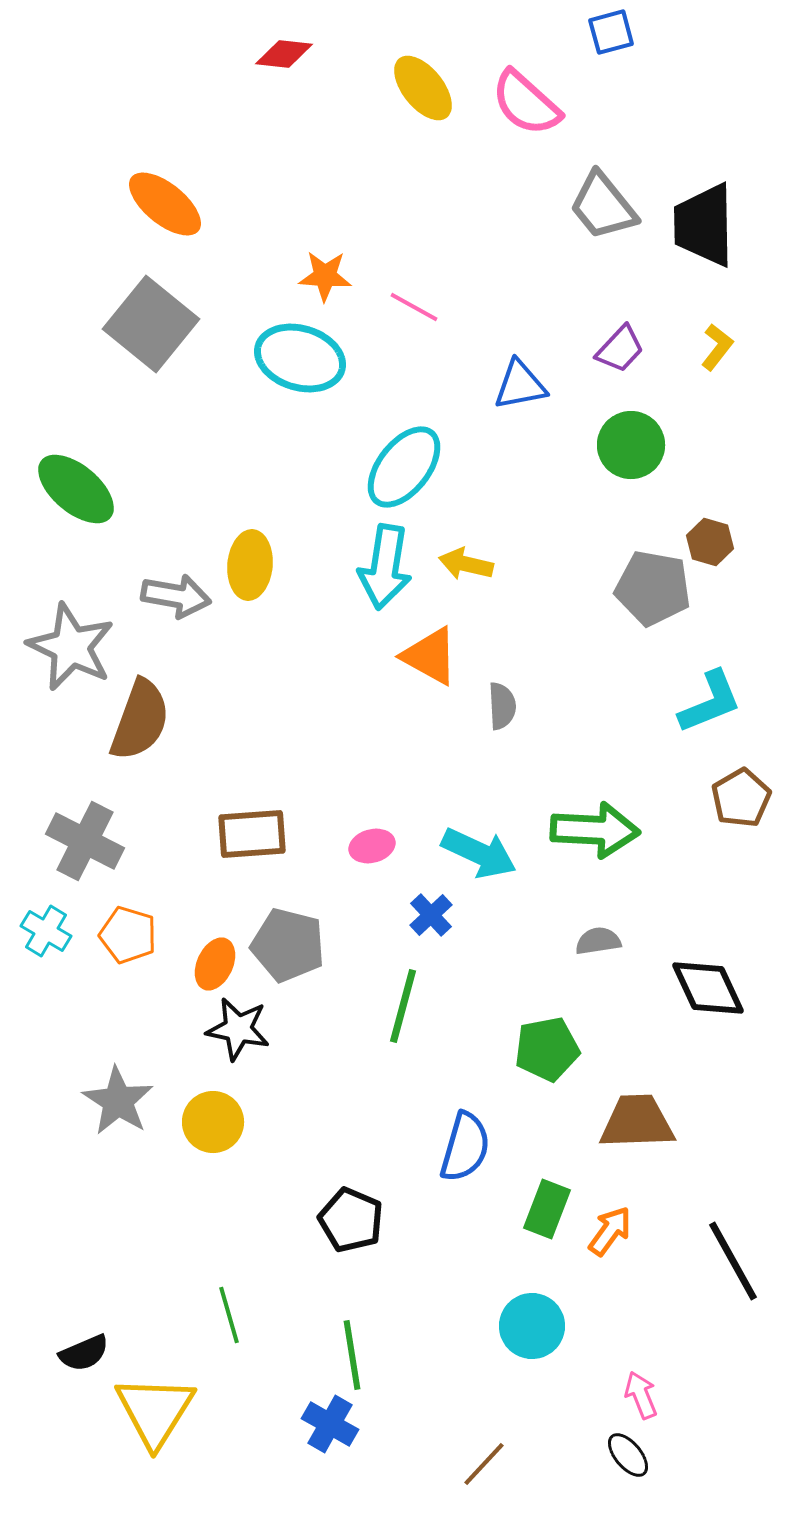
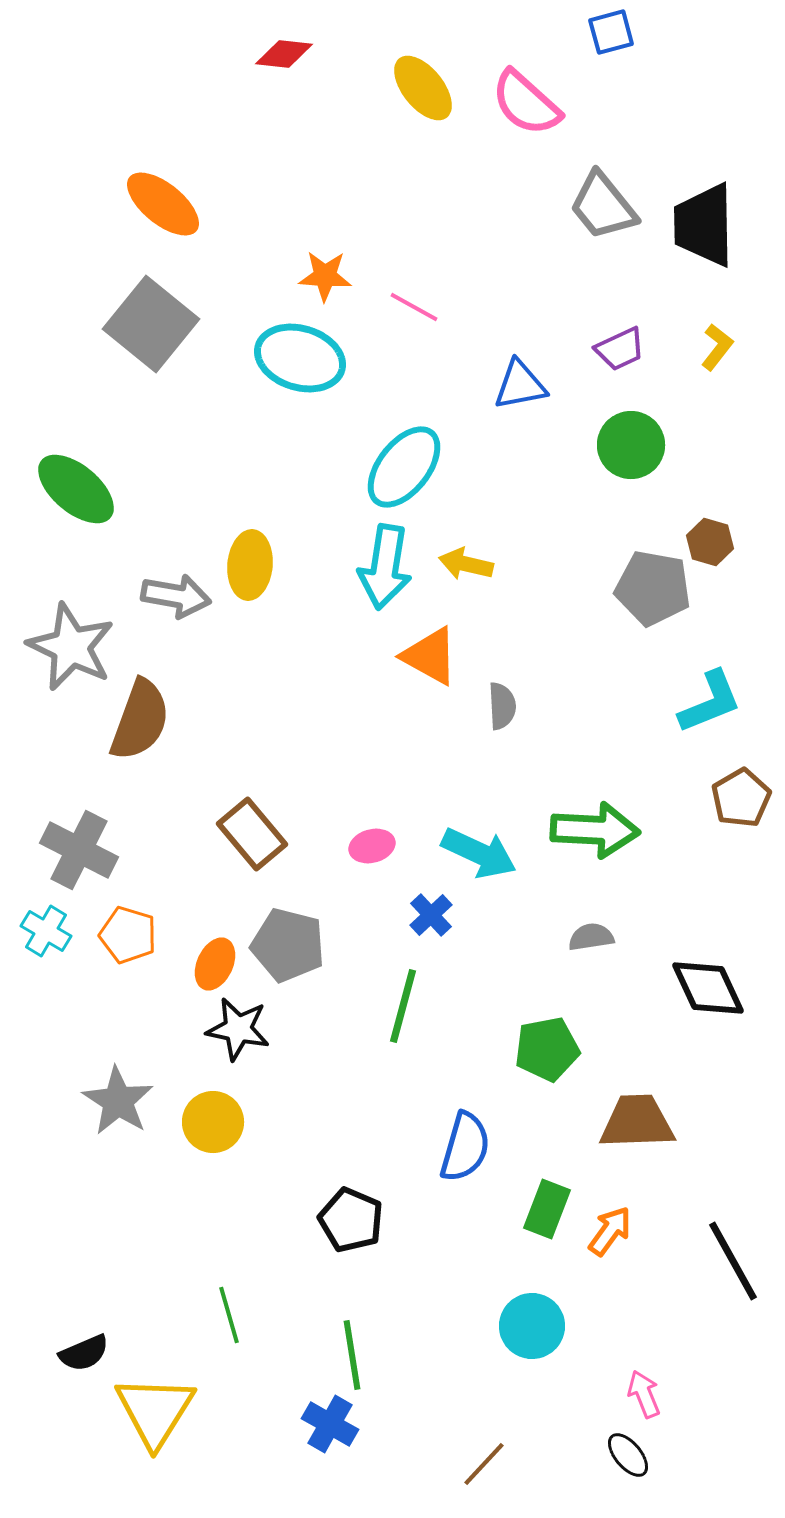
orange ellipse at (165, 204): moved 2 px left
purple trapezoid at (620, 349): rotated 22 degrees clockwise
brown rectangle at (252, 834): rotated 54 degrees clockwise
gray cross at (85, 841): moved 6 px left, 9 px down
gray semicircle at (598, 941): moved 7 px left, 4 px up
pink arrow at (641, 1395): moved 3 px right, 1 px up
